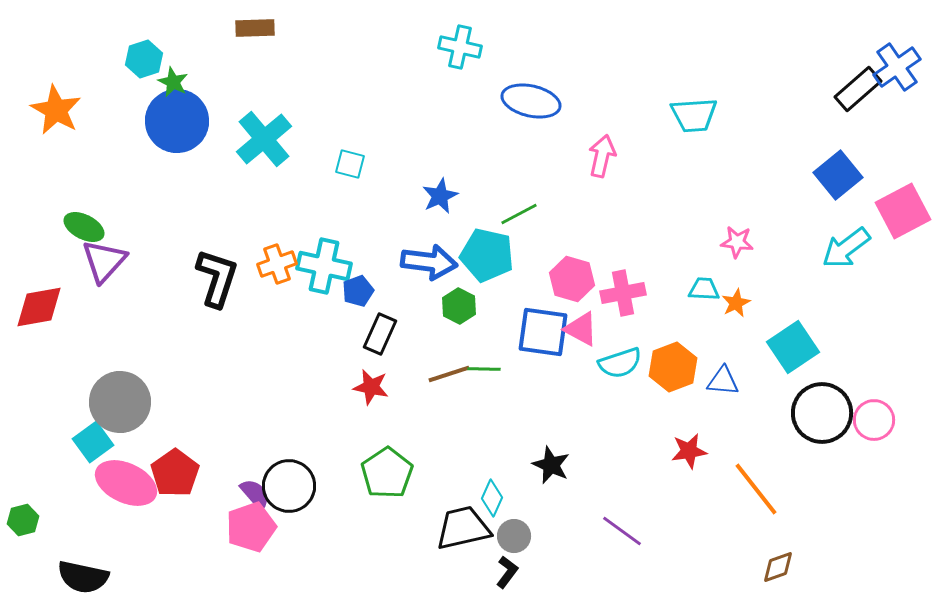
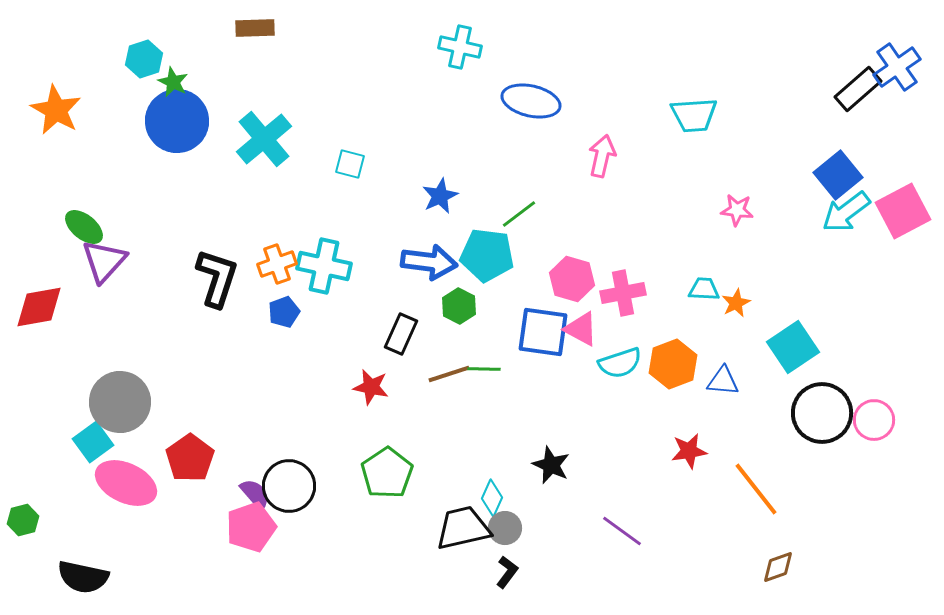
green line at (519, 214): rotated 9 degrees counterclockwise
green ellipse at (84, 227): rotated 12 degrees clockwise
pink star at (737, 242): moved 32 px up
cyan arrow at (846, 248): moved 36 px up
cyan pentagon at (487, 255): rotated 6 degrees counterclockwise
blue pentagon at (358, 291): moved 74 px left, 21 px down
black rectangle at (380, 334): moved 21 px right
orange hexagon at (673, 367): moved 3 px up
red pentagon at (175, 473): moved 15 px right, 15 px up
gray circle at (514, 536): moved 9 px left, 8 px up
